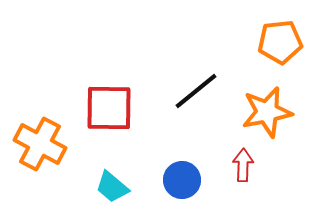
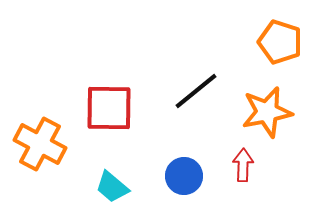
orange pentagon: rotated 24 degrees clockwise
blue circle: moved 2 px right, 4 px up
